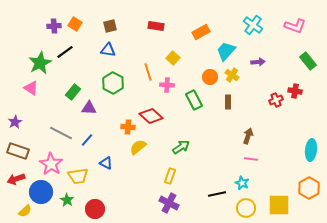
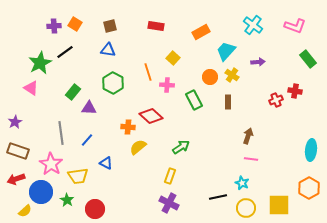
green rectangle at (308, 61): moved 2 px up
gray line at (61, 133): rotated 55 degrees clockwise
black line at (217, 194): moved 1 px right, 3 px down
